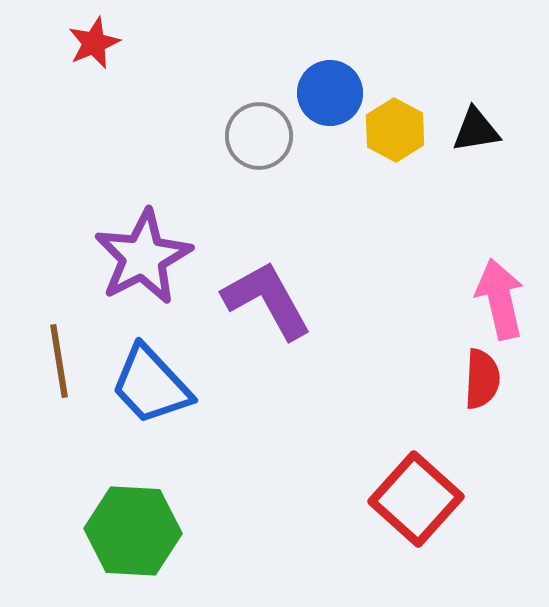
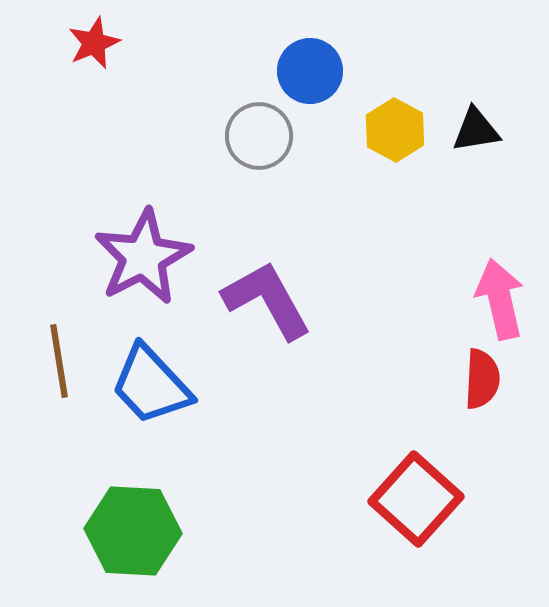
blue circle: moved 20 px left, 22 px up
